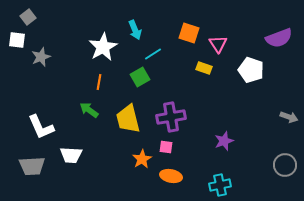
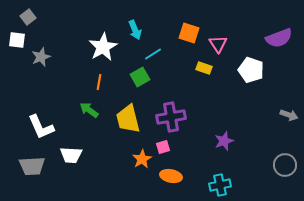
gray arrow: moved 2 px up
pink square: moved 3 px left; rotated 24 degrees counterclockwise
